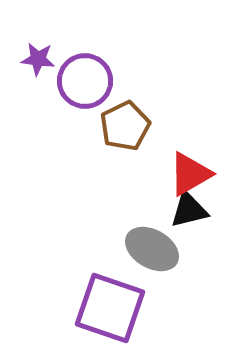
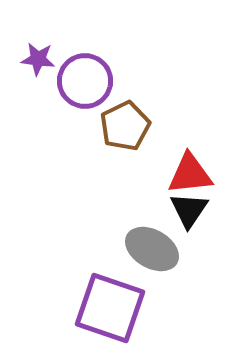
red triangle: rotated 24 degrees clockwise
black triangle: rotated 42 degrees counterclockwise
